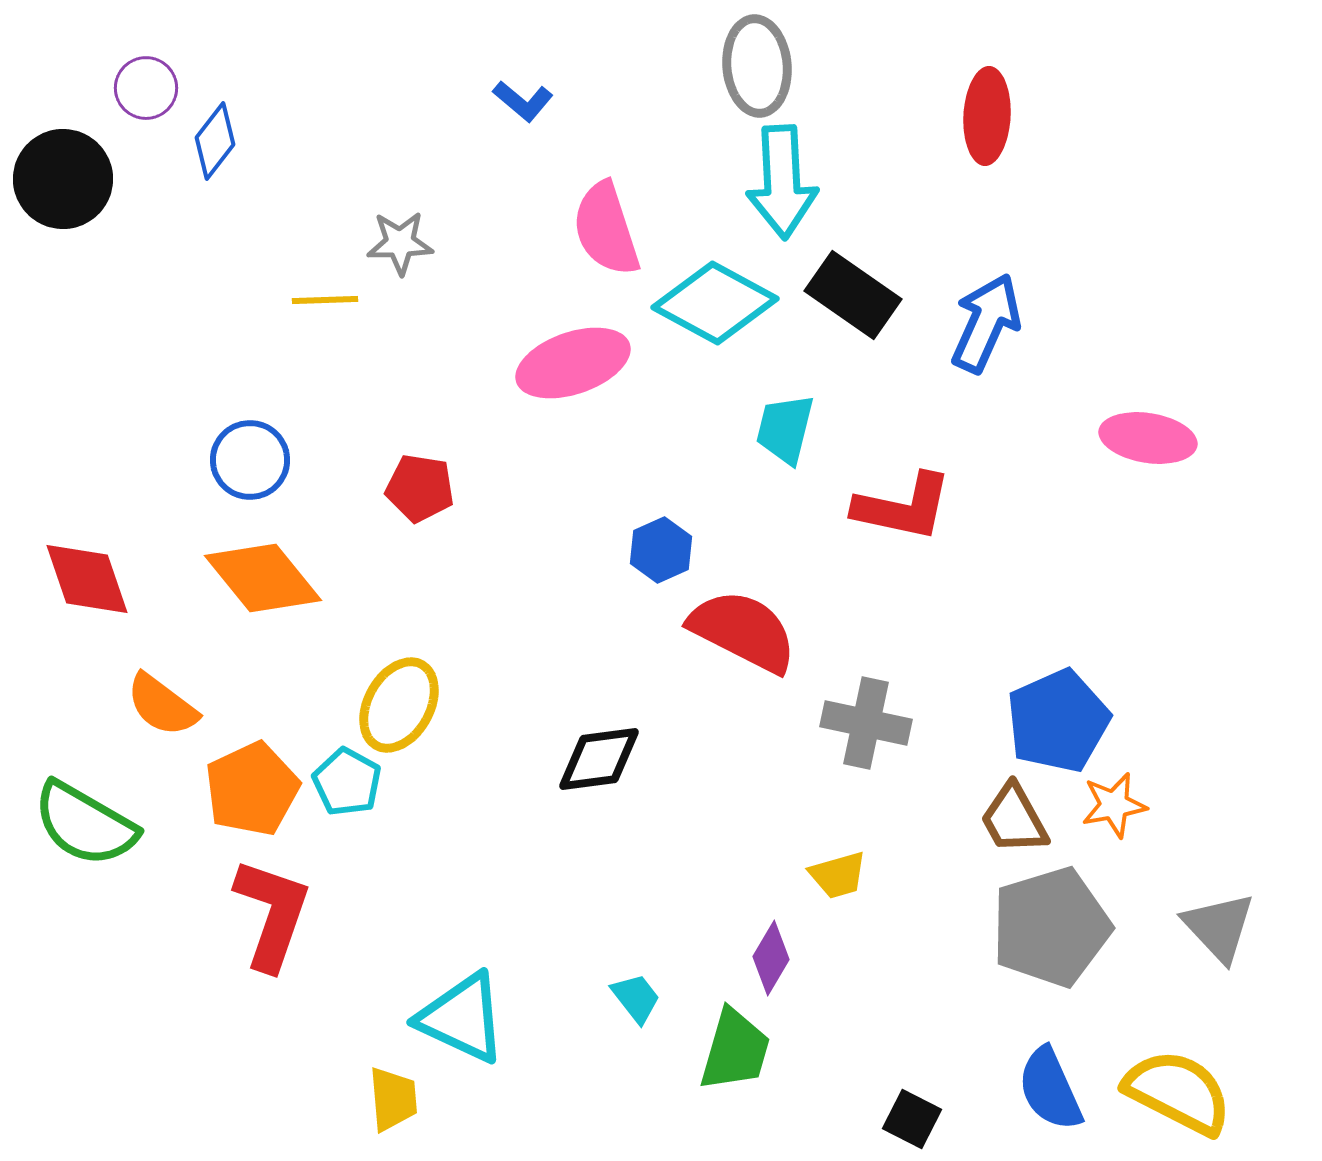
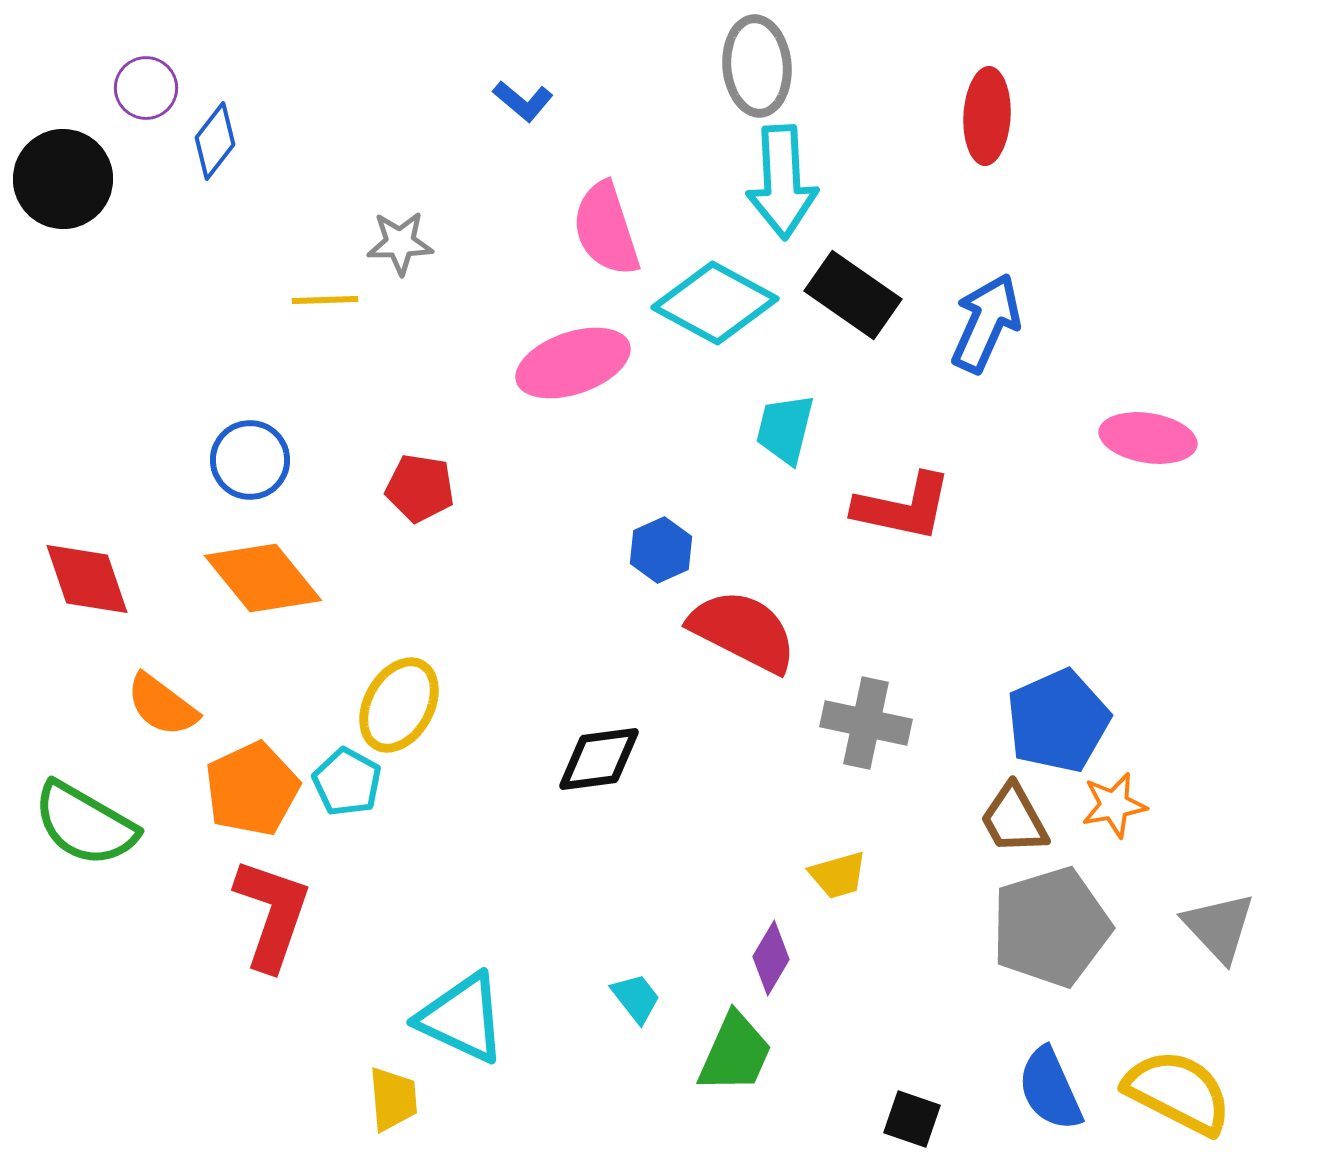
green trapezoid at (735, 1050): moved 3 px down; rotated 8 degrees clockwise
black square at (912, 1119): rotated 8 degrees counterclockwise
